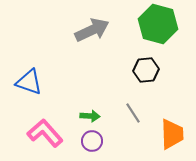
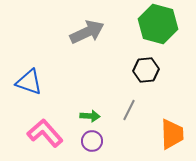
gray arrow: moved 5 px left, 2 px down
gray line: moved 4 px left, 3 px up; rotated 60 degrees clockwise
